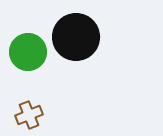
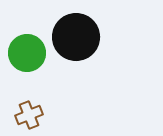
green circle: moved 1 px left, 1 px down
